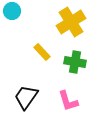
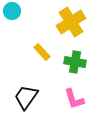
pink L-shape: moved 6 px right, 2 px up
